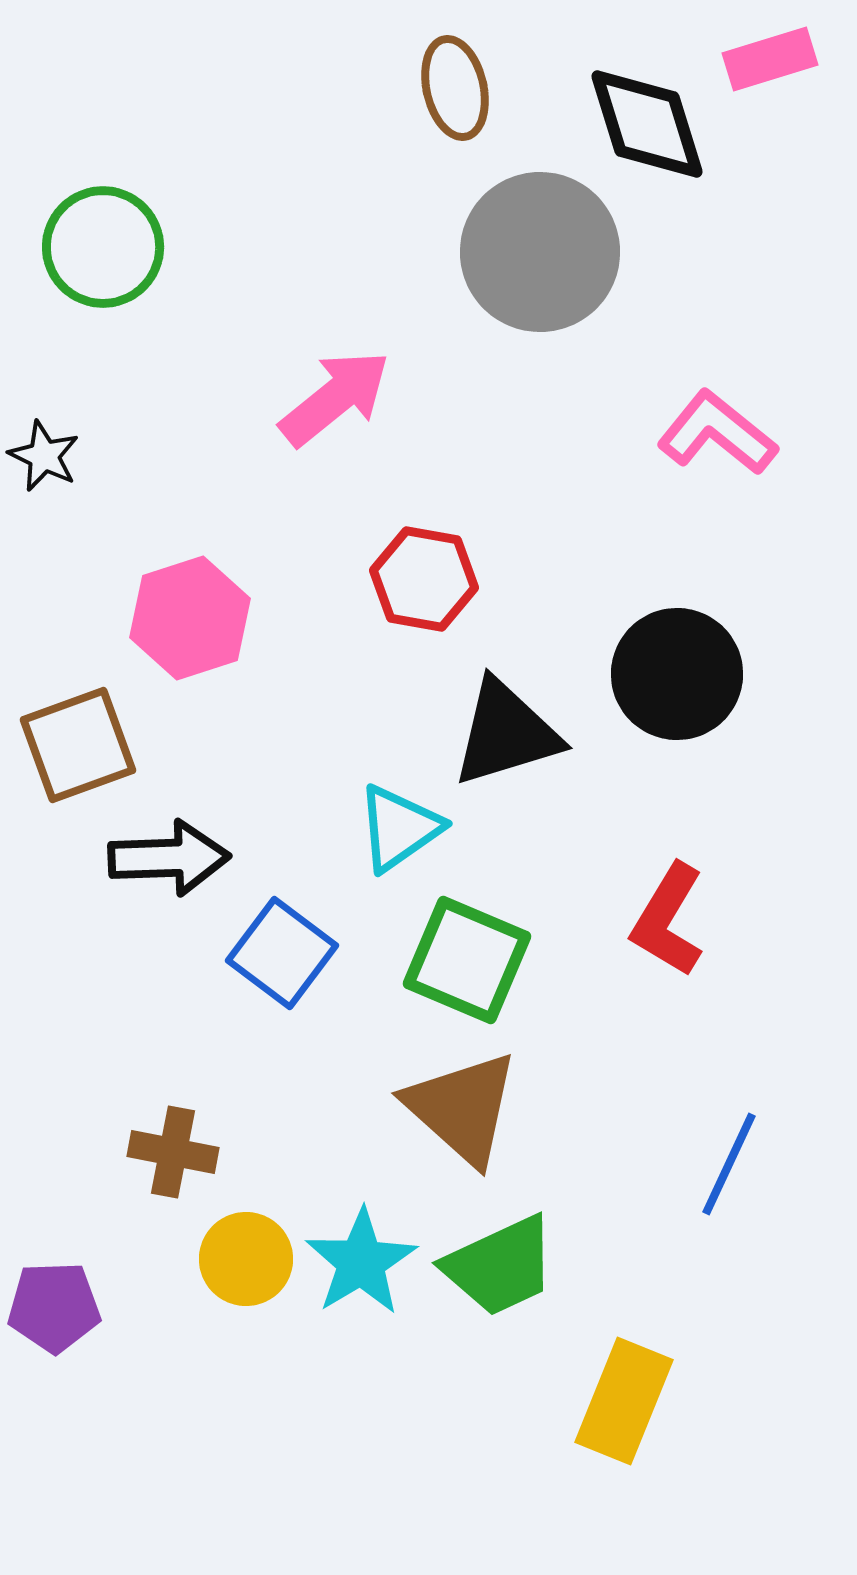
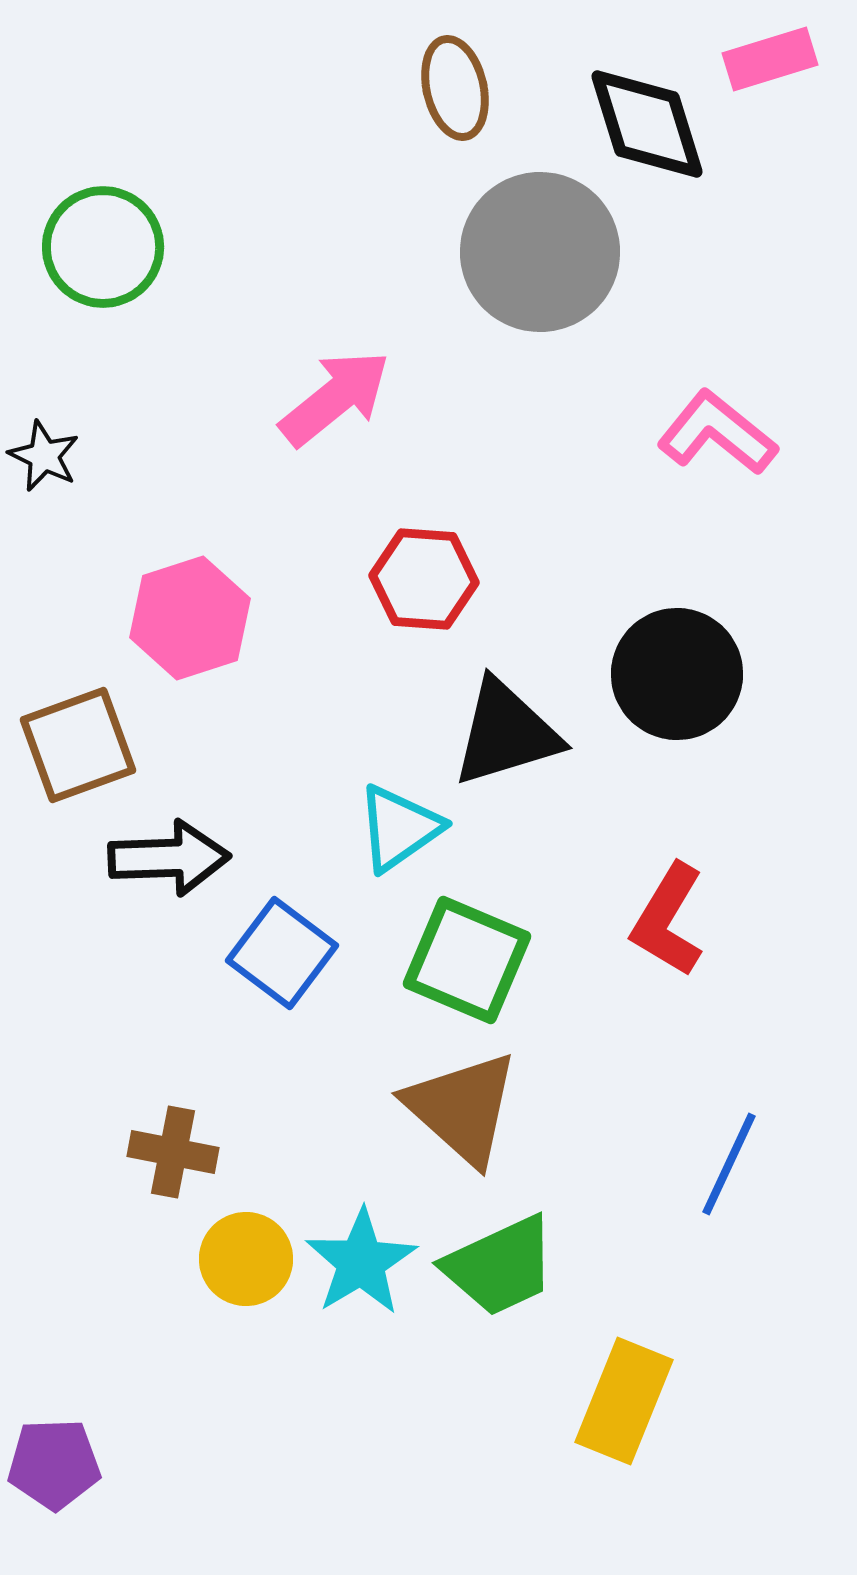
red hexagon: rotated 6 degrees counterclockwise
purple pentagon: moved 157 px down
